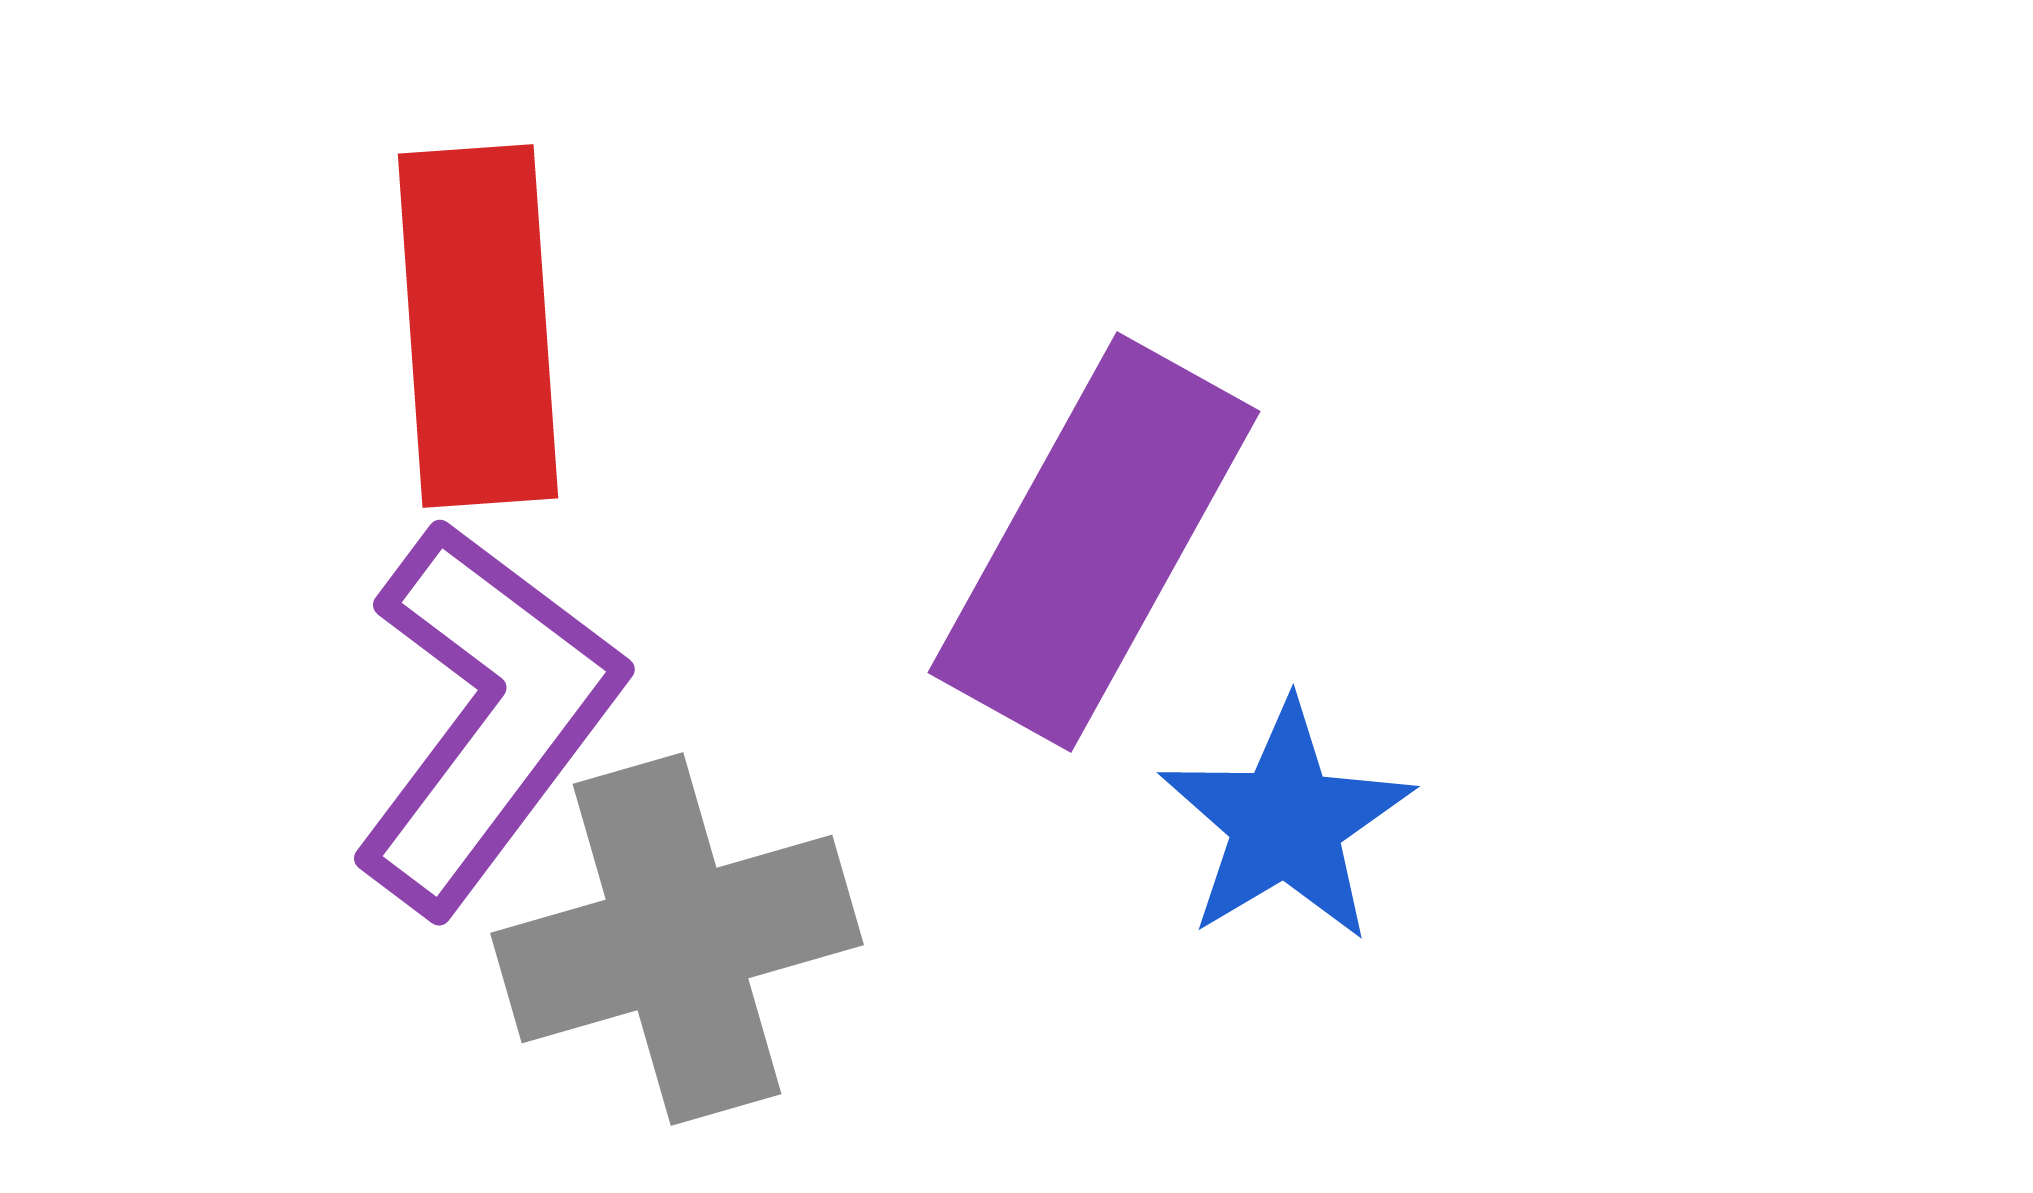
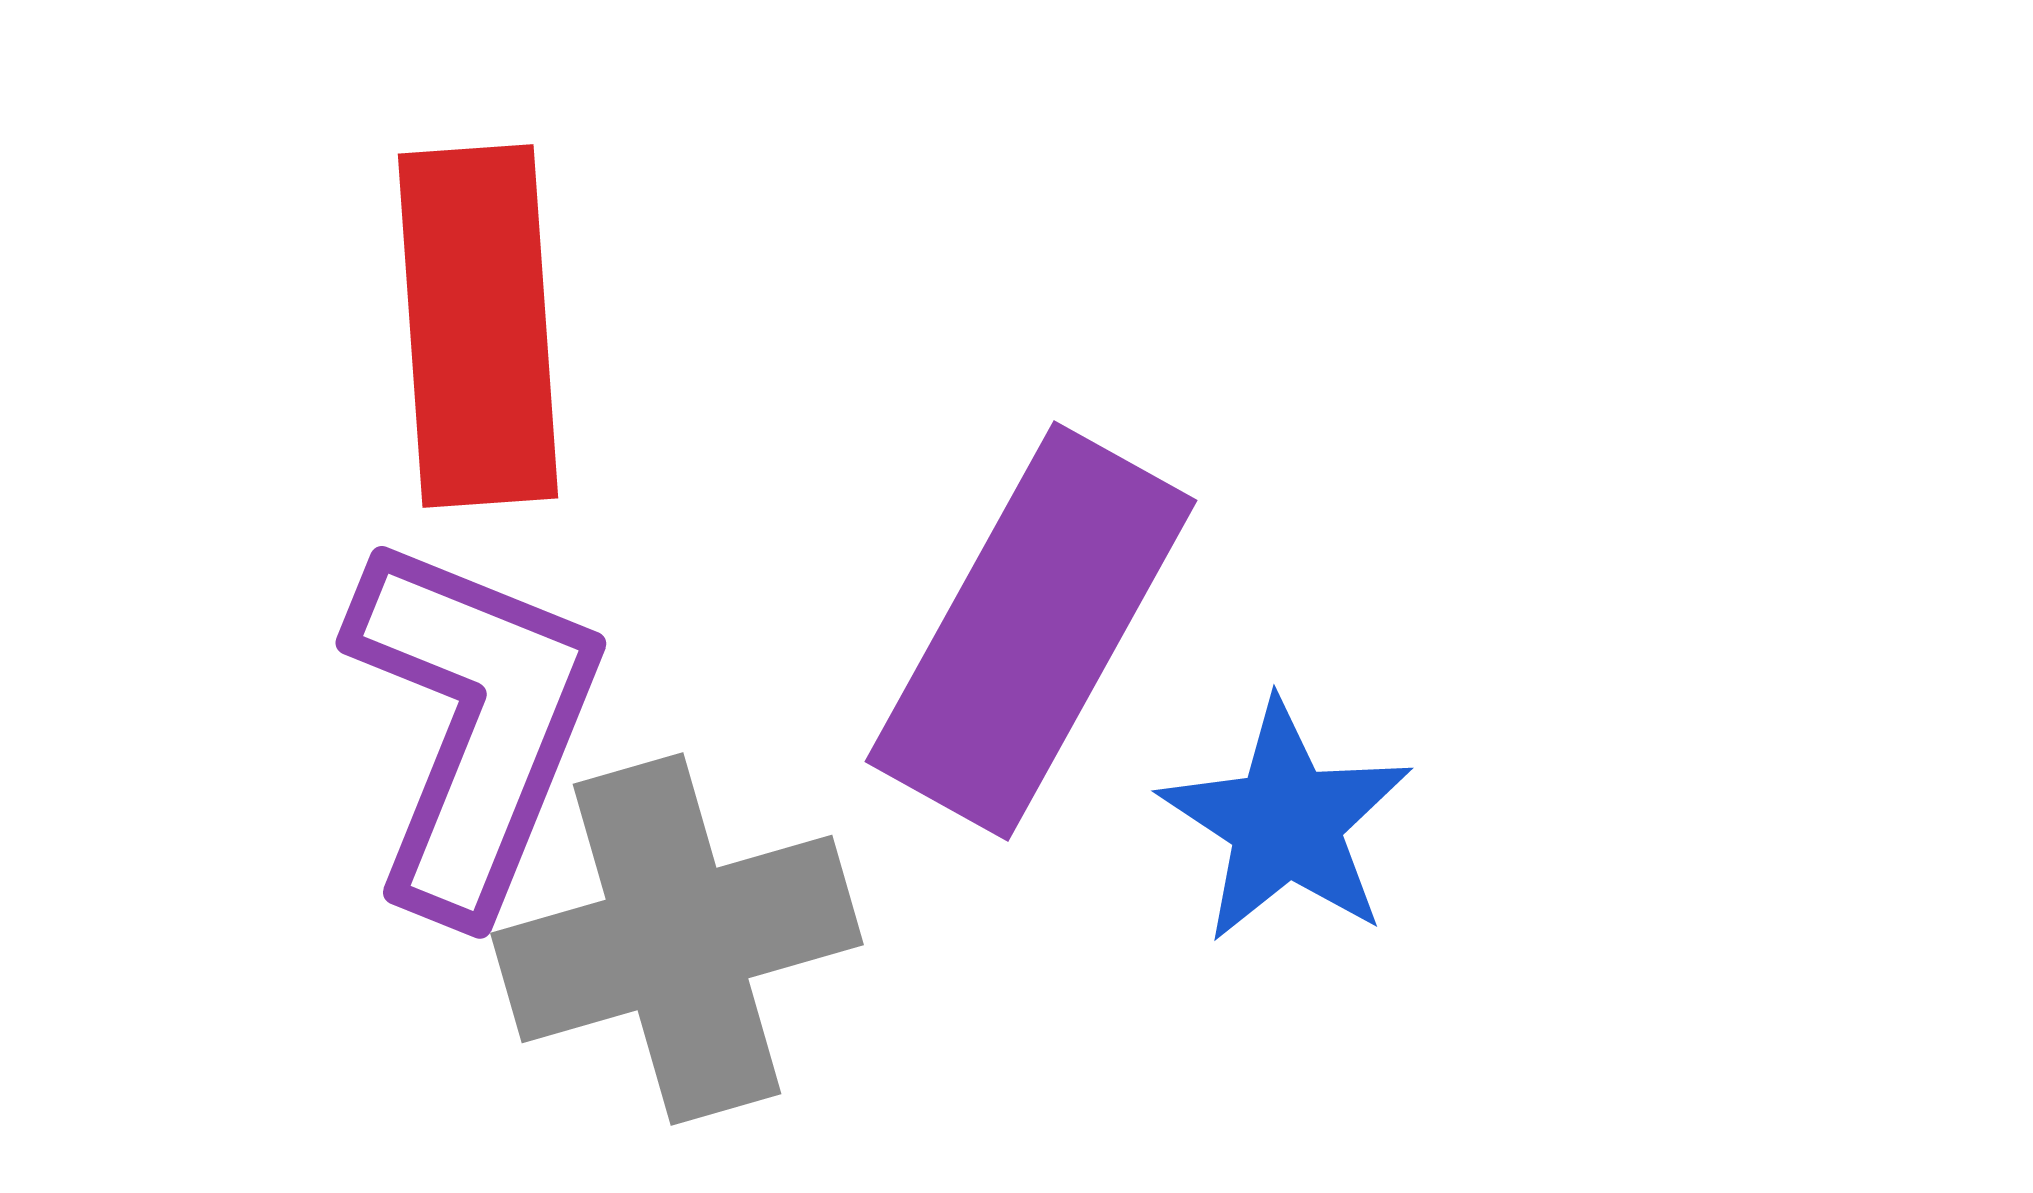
purple rectangle: moved 63 px left, 89 px down
purple L-shape: moved 12 px left, 8 px down; rotated 15 degrees counterclockwise
blue star: rotated 8 degrees counterclockwise
